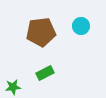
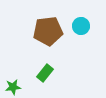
brown pentagon: moved 7 px right, 1 px up
green rectangle: rotated 24 degrees counterclockwise
